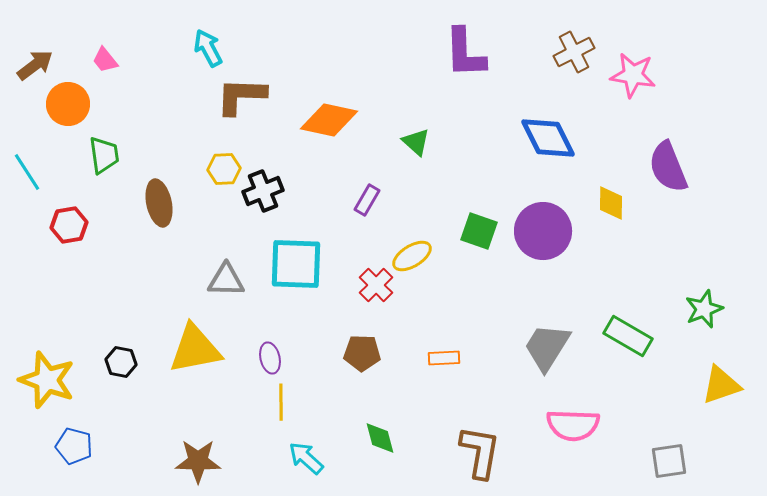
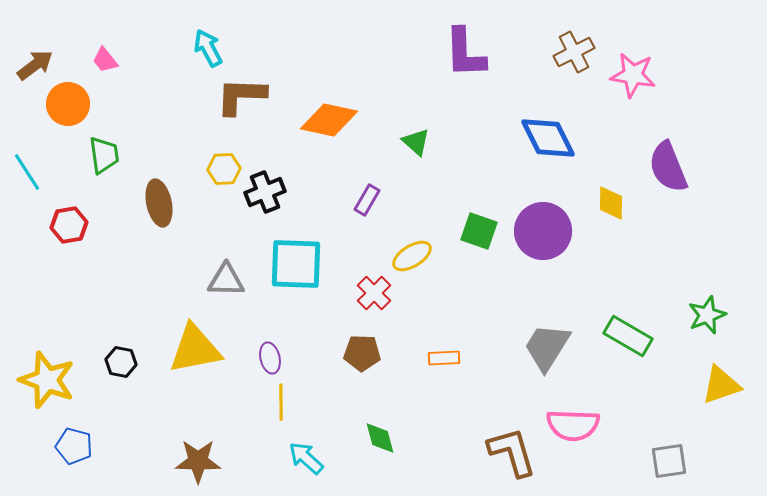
black cross at (263, 191): moved 2 px right, 1 px down
red cross at (376, 285): moved 2 px left, 8 px down
green star at (704, 309): moved 3 px right, 6 px down
brown L-shape at (480, 452): moved 32 px right; rotated 26 degrees counterclockwise
